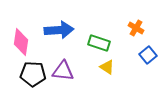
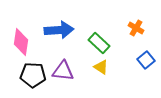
green rectangle: rotated 25 degrees clockwise
blue square: moved 2 px left, 5 px down
yellow triangle: moved 6 px left
black pentagon: moved 1 px down
